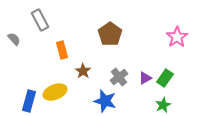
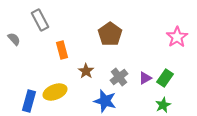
brown star: moved 3 px right
